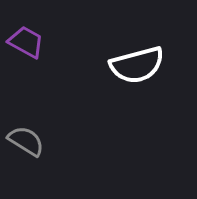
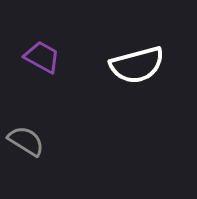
purple trapezoid: moved 16 px right, 15 px down
